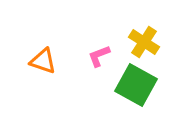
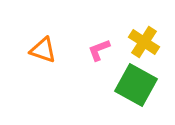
pink L-shape: moved 6 px up
orange triangle: moved 11 px up
